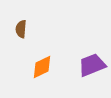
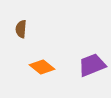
orange diamond: rotated 65 degrees clockwise
